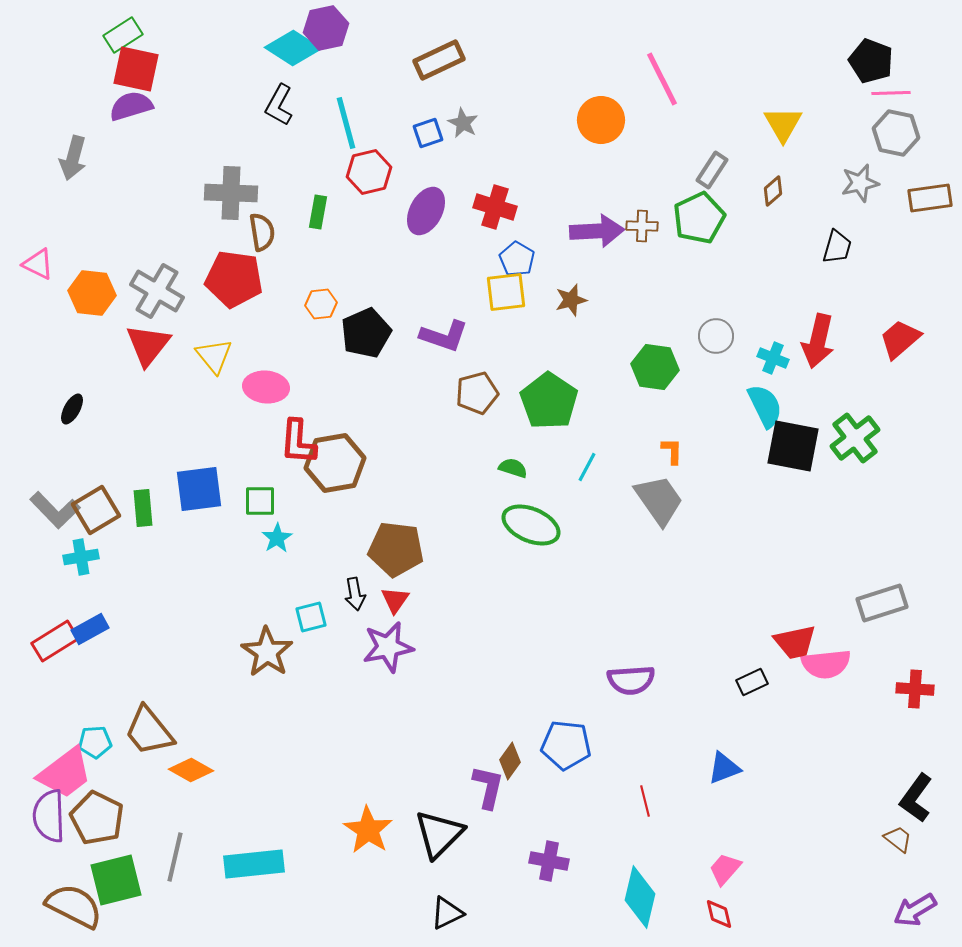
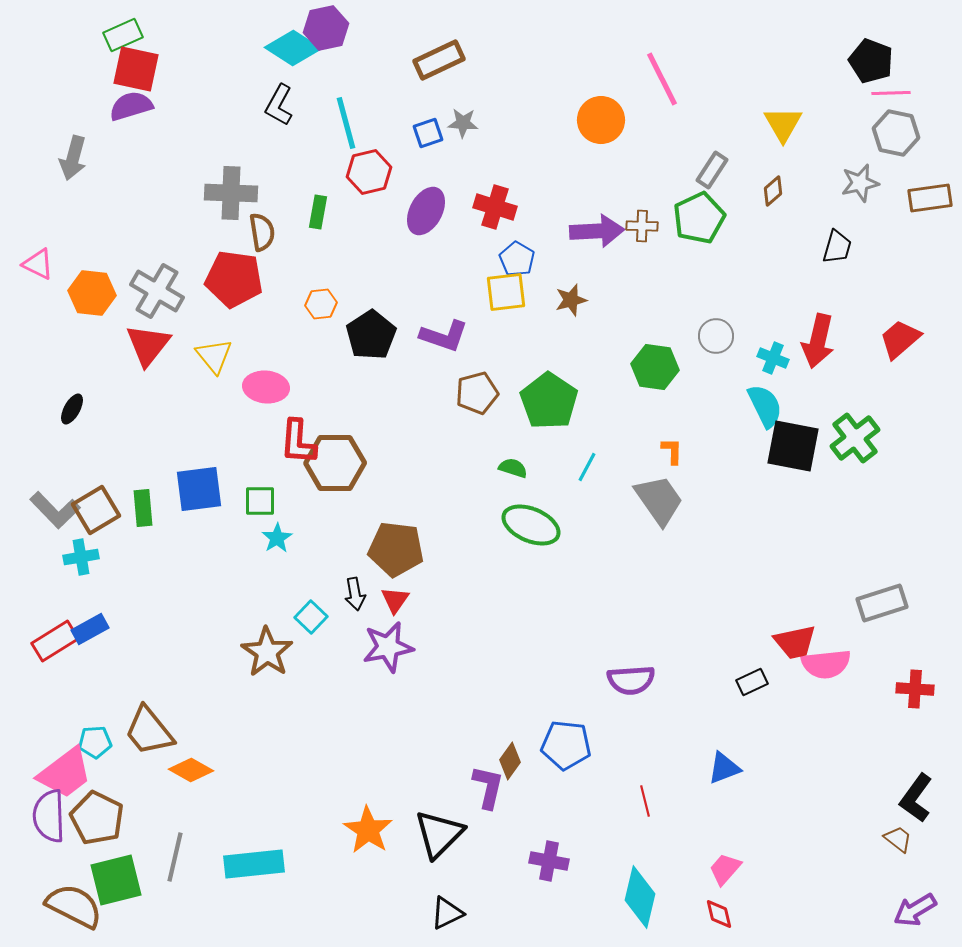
green rectangle at (123, 35): rotated 9 degrees clockwise
gray star at (463, 123): rotated 24 degrees counterclockwise
black pentagon at (366, 333): moved 5 px right, 2 px down; rotated 9 degrees counterclockwise
brown hexagon at (335, 463): rotated 10 degrees clockwise
cyan square at (311, 617): rotated 32 degrees counterclockwise
